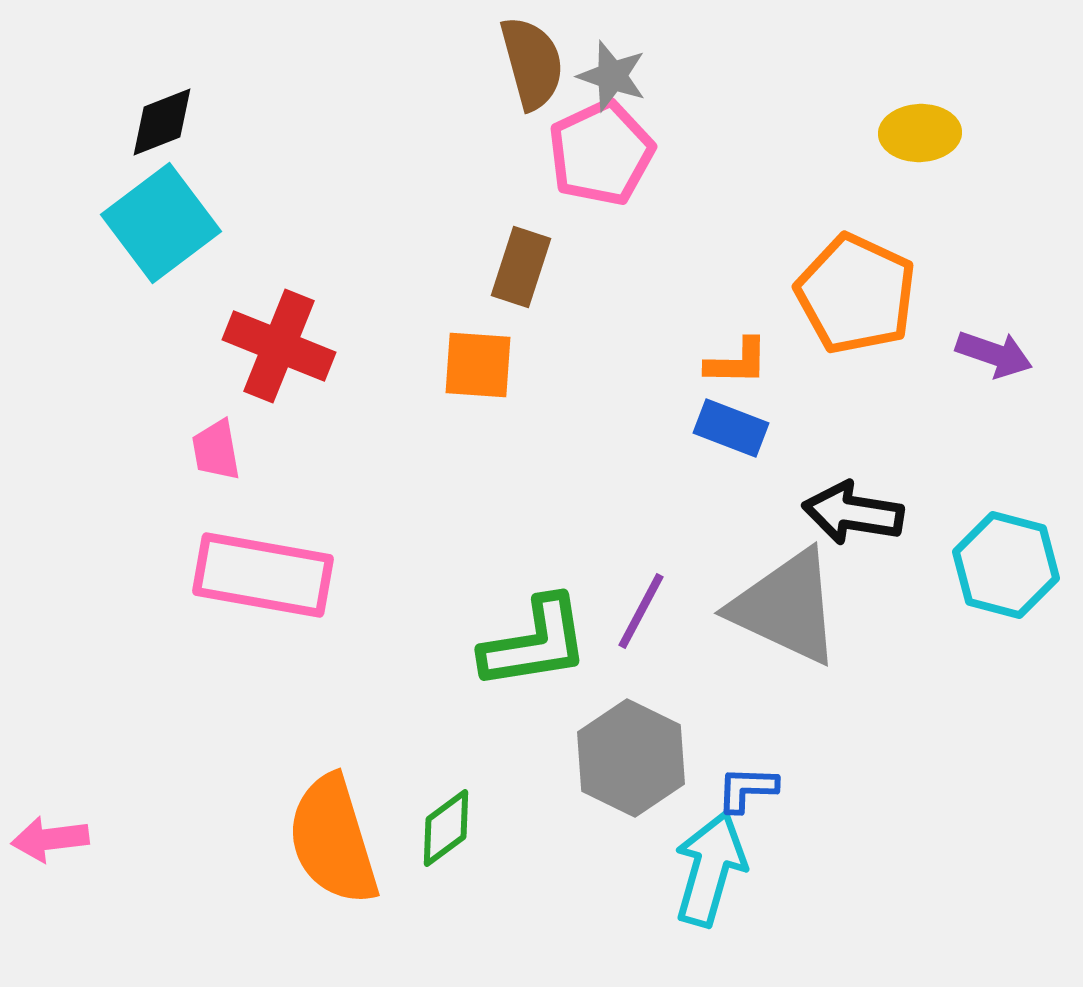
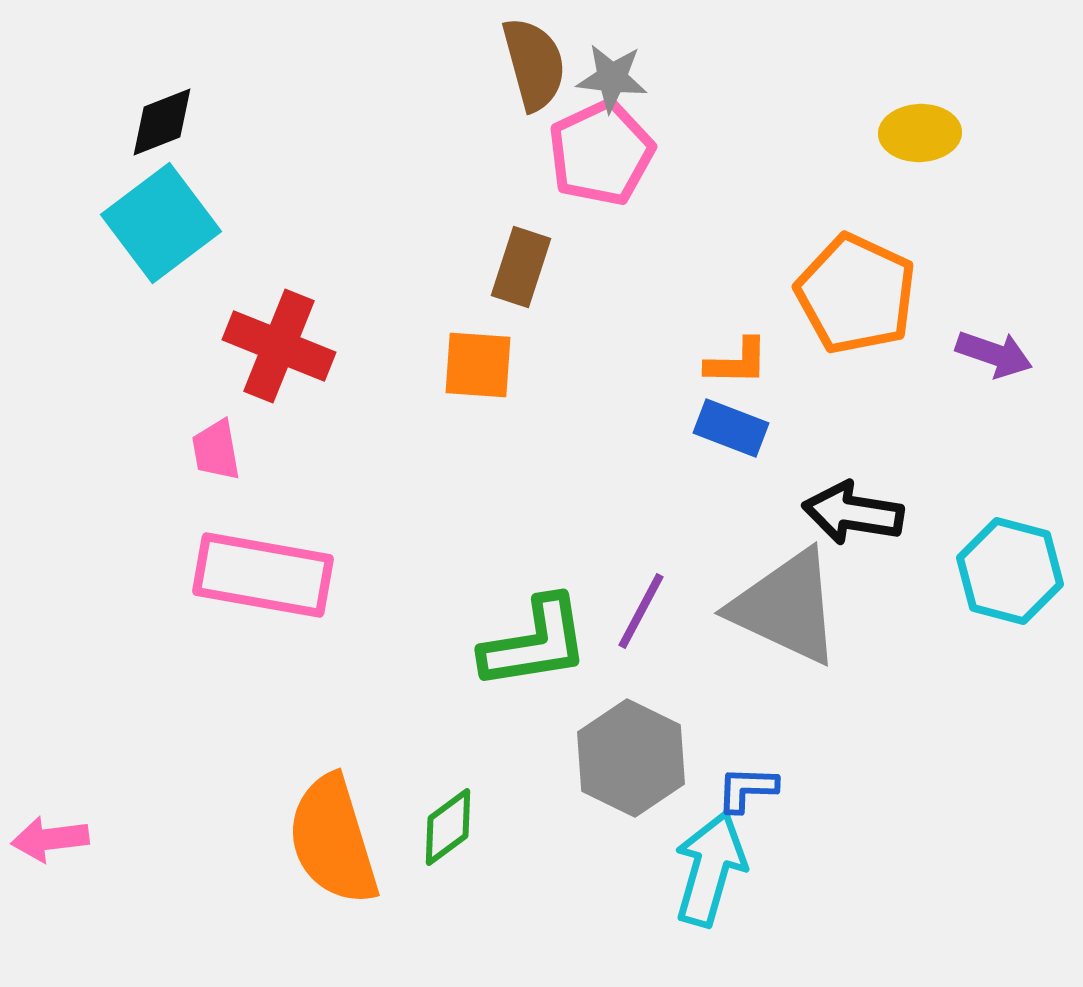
brown semicircle: moved 2 px right, 1 px down
gray star: moved 2 px down; rotated 12 degrees counterclockwise
cyan hexagon: moved 4 px right, 6 px down
green diamond: moved 2 px right, 1 px up
